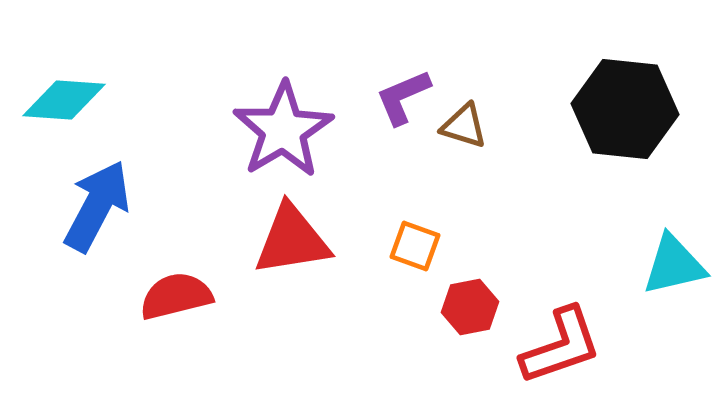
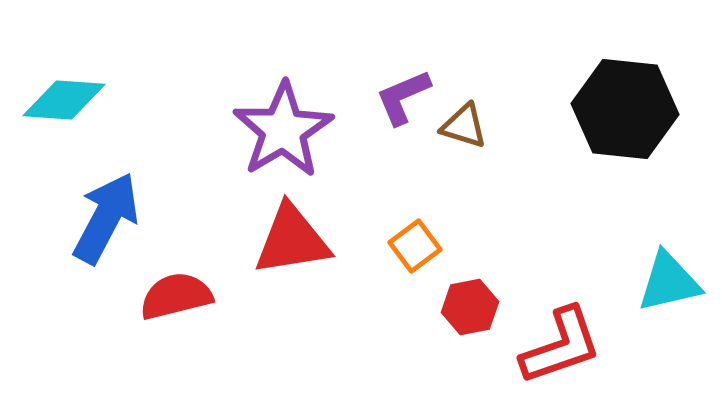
blue arrow: moved 9 px right, 12 px down
orange square: rotated 33 degrees clockwise
cyan triangle: moved 5 px left, 17 px down
